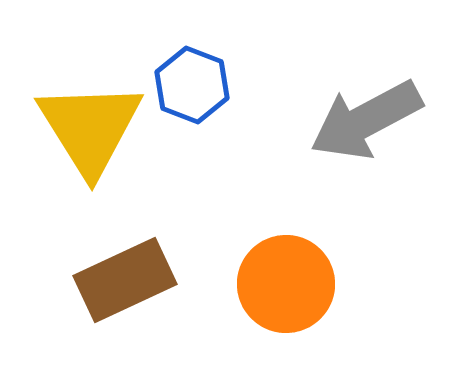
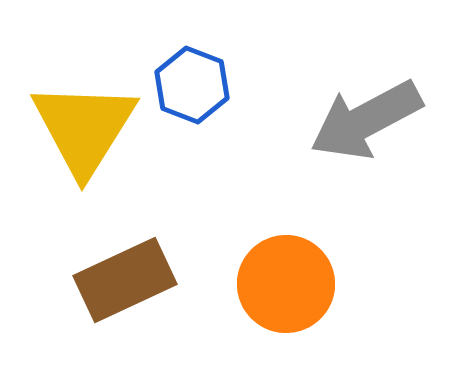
yellow triangle: moved 6 px left; rotated 4 degrees clockwise
